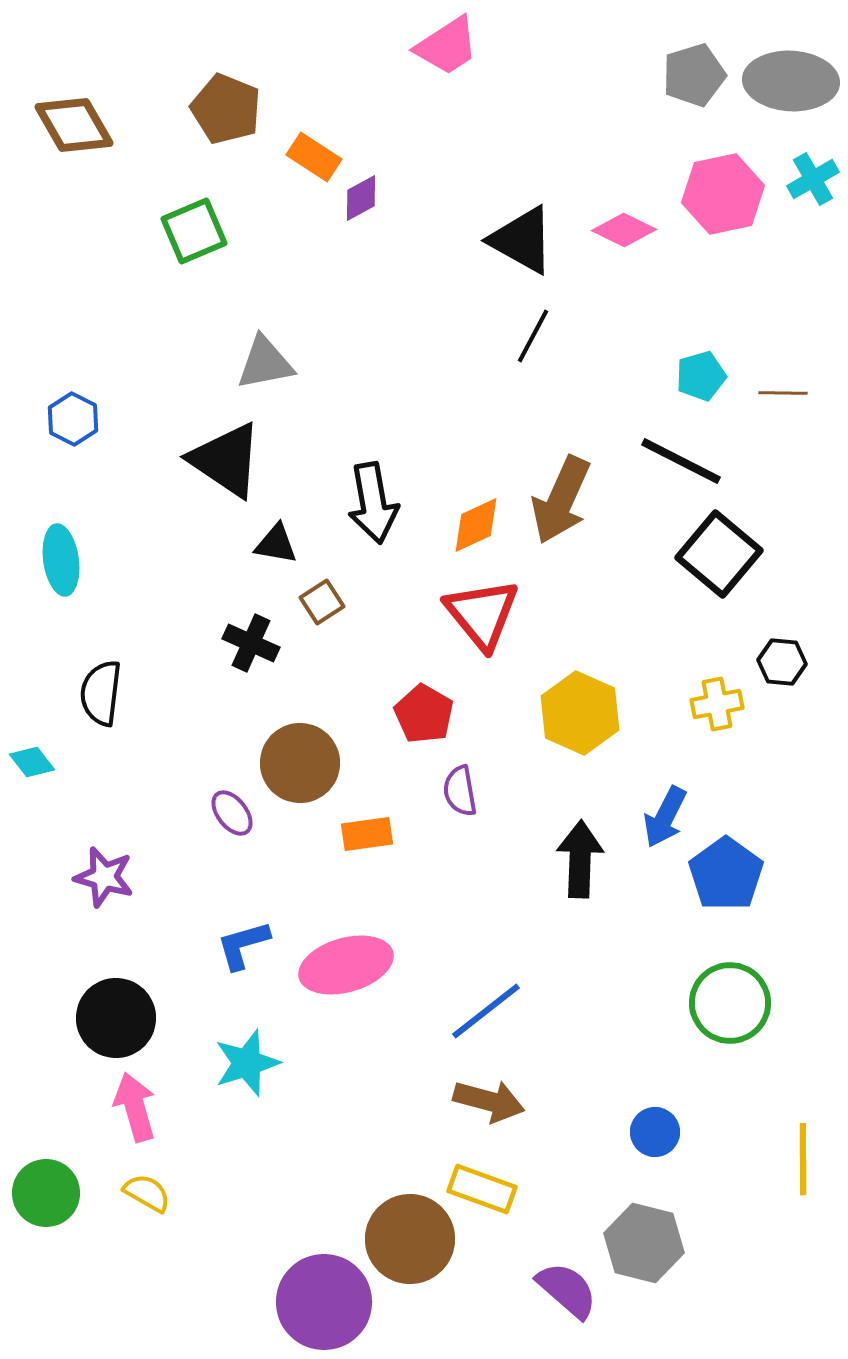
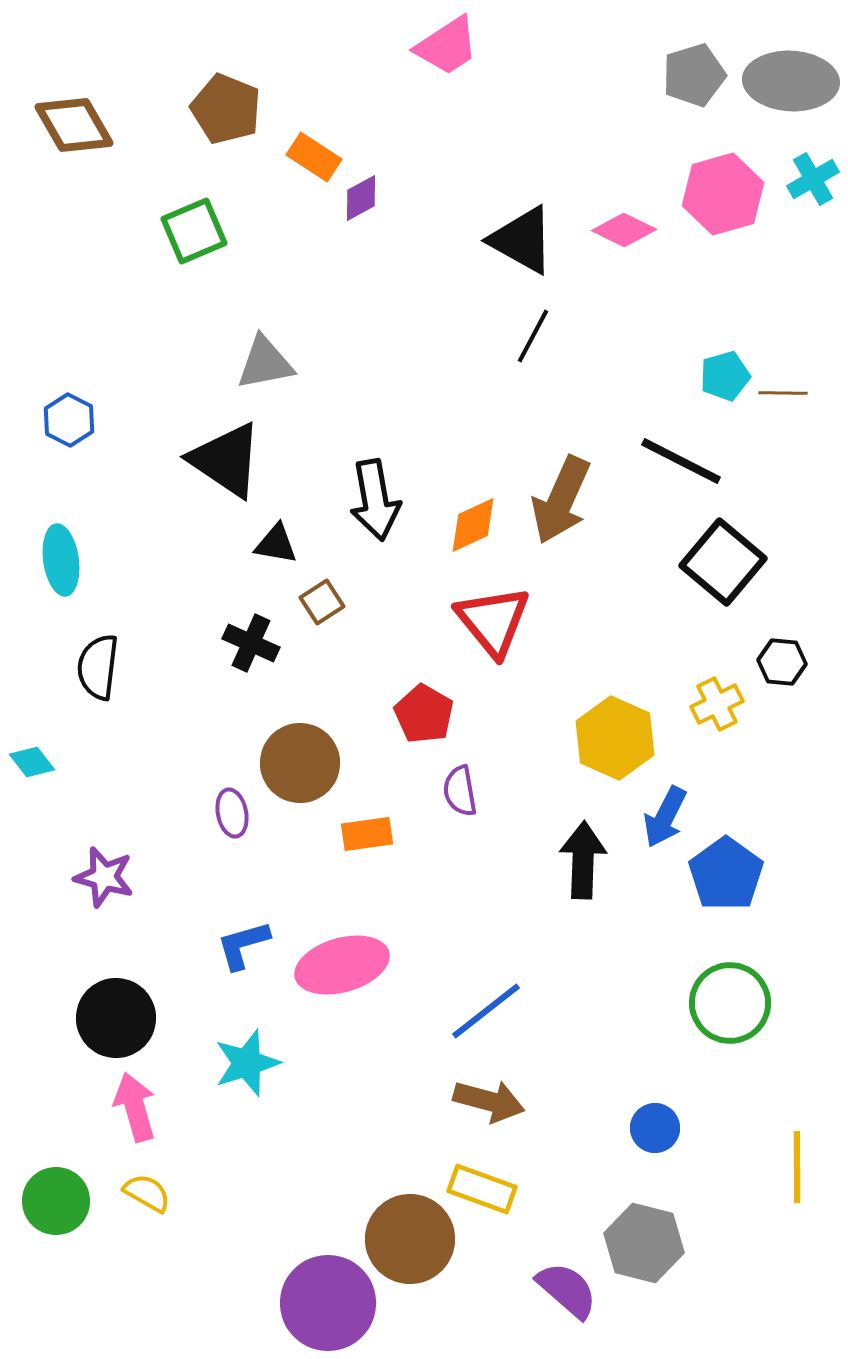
pink hexagon at (723, 194): rotated 4 degrees counterclockwise
cyan pentagon at (701, 376): moved 24 px right
blue hexagon at (73, 419): moved 4 px left, 1 px down
black arrow at (373, 503): moved 2 px right, 3 px up
orange diamond at (476, 525): moved 3 px left
black square at (719, 554): moved 4 px right, 8 px down
red triangle at (482, 614): moved 11 px right, 7 px down
black semicircle at (101, 693): moved 3 px left, 26 px up
yellow cross at (717, 704): rotated 15 degrees counterclockwise
yellow hexagon at (580, 713): moved 35 px right, 25 px down
purple ellipse at (232, 813): rotated 27 degrees clockwise
black arrow at (580, 859): moved 3 px right, 1 px down
pink ellipse at (346, 965): moved 4 px left
blue circle at (655, 1132): moved 4 px up
yellow line at (803, 1159): moved 6 px left, 8 px down
green circle at (46, 1193): moved 10 px right, 8 px down
purple circle at (324, 1302): moved 4 px right, 1 px down
